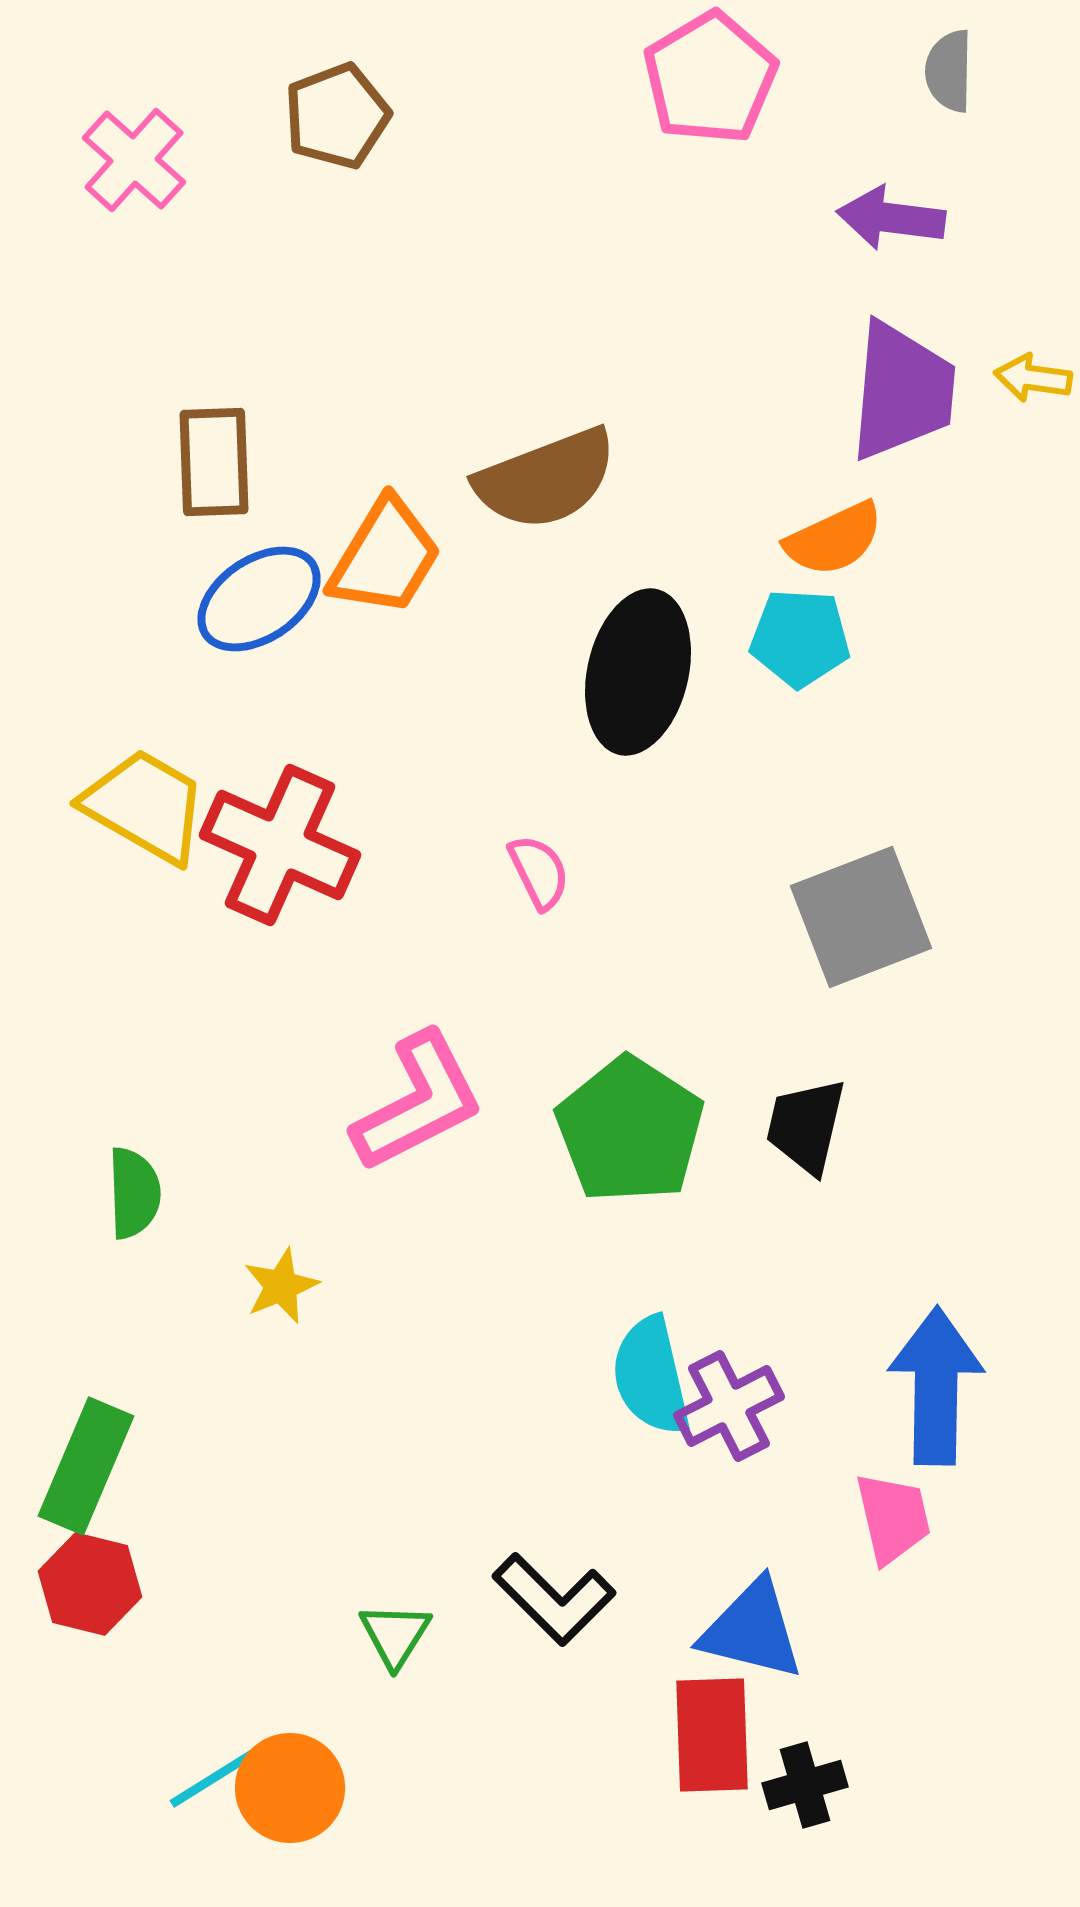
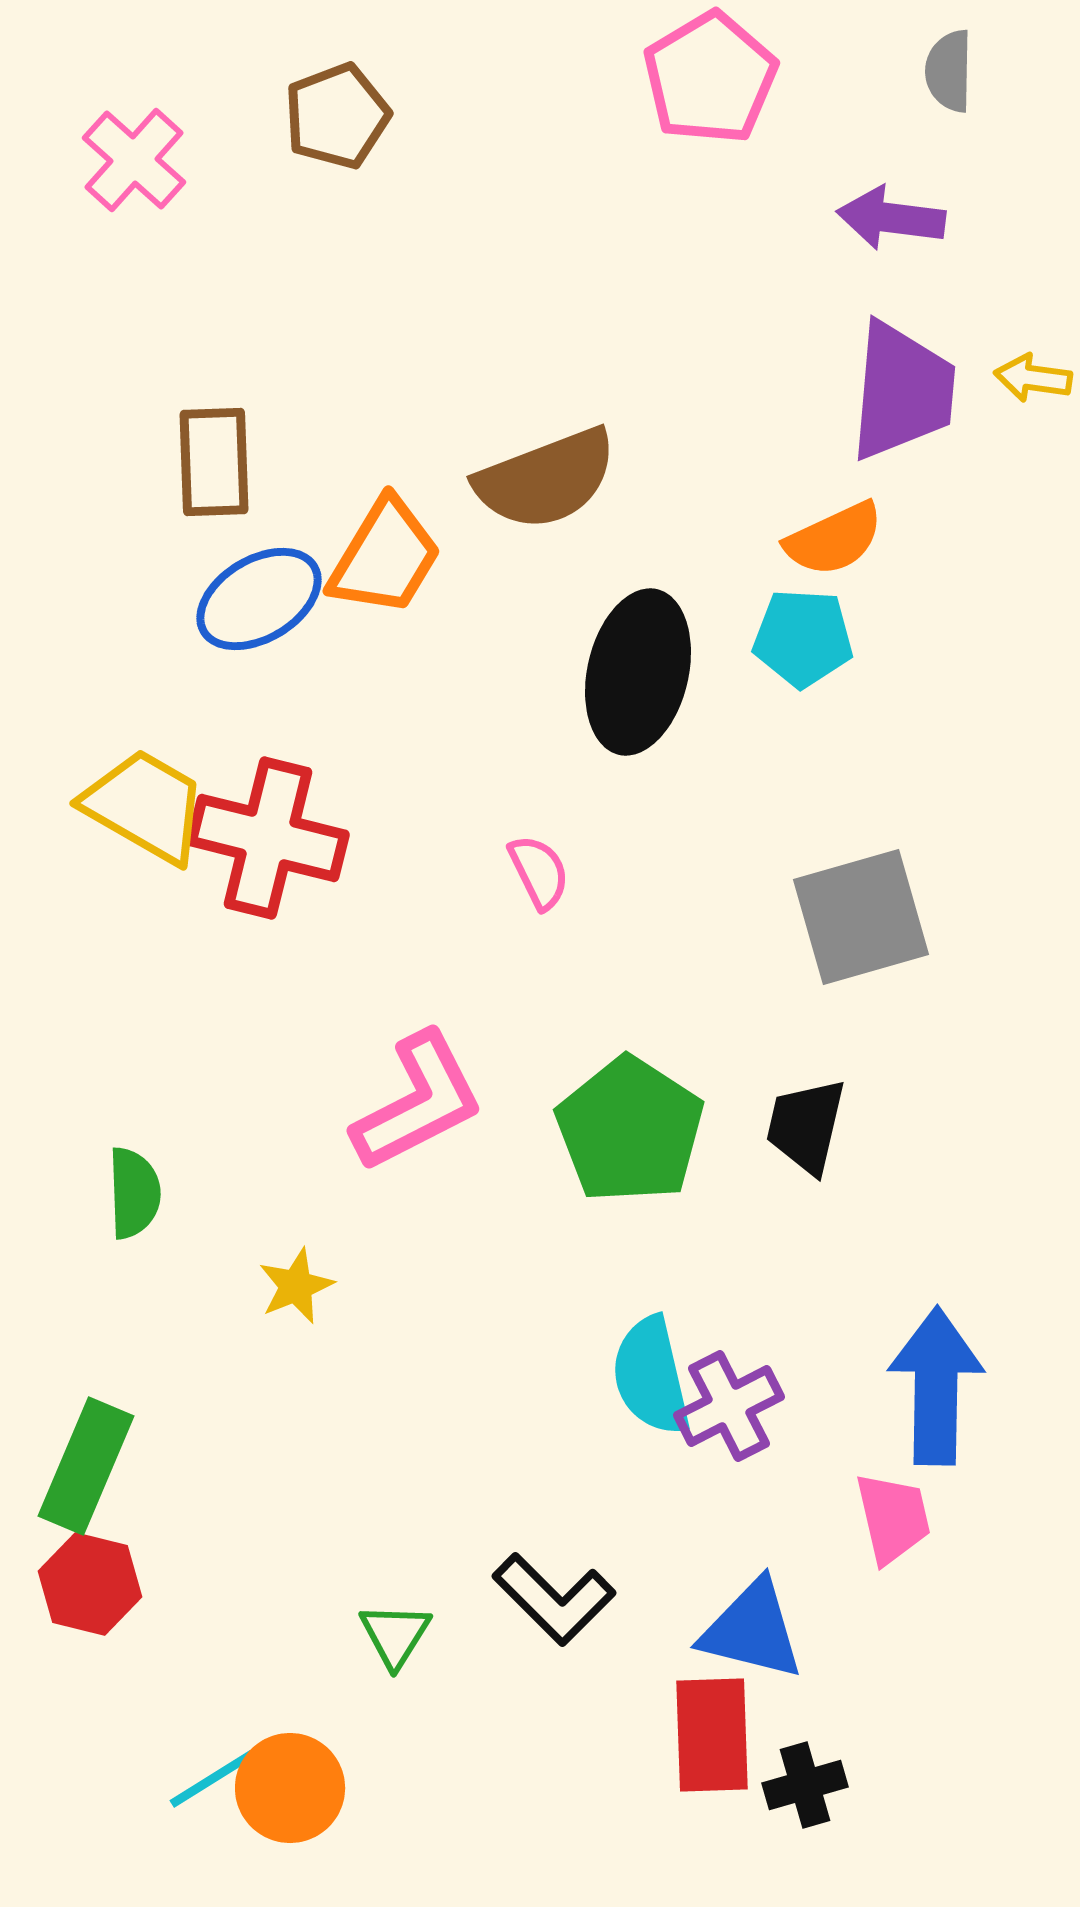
blue ellipse: rotated 3 degrees clockwise
cyan pentagon: moved 3 px right
red cross: moved 12 px left, 7 px up; rotated 10 degrees counterclockwise
gray square: rotated 5 degrees clockwise
yellow star: moved 15 px right
